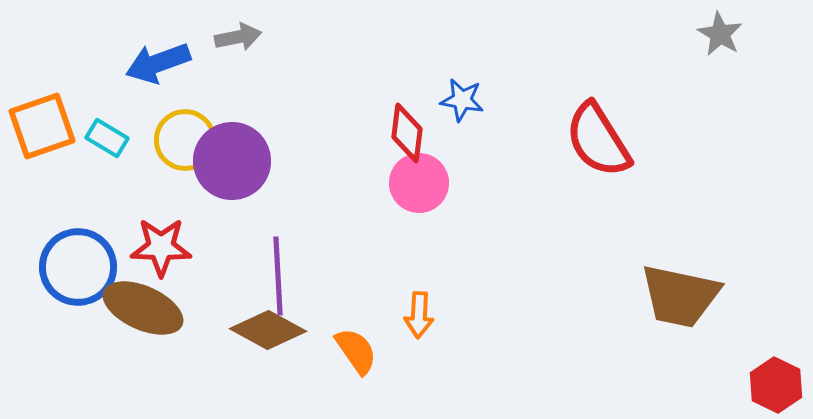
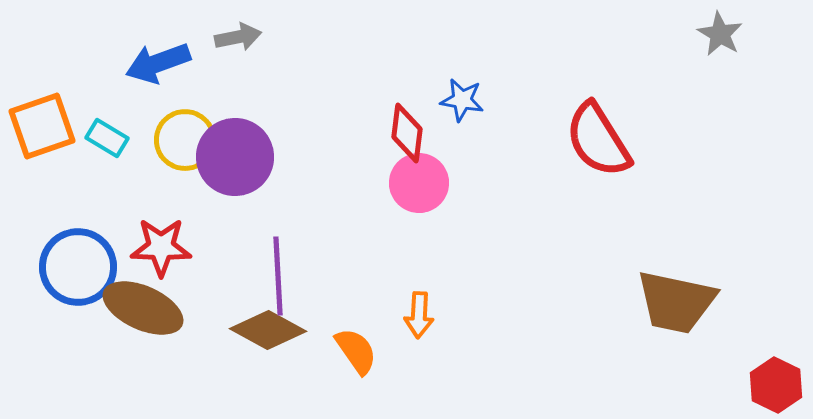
purple circle: moved 3 px right, 4 px up
brown trapezoid: moved 4 px left, 6 px down
